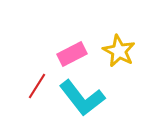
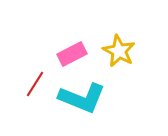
red line: moved 2 px left, 2 px up
cyan L-shape: rotated 30 degrees counterclockwise
